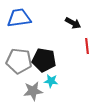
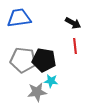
red line: moved 12 px left
gray pentagon: moved 4 px right, 1 px up
gray star: moved 4 px right, 1 px down
